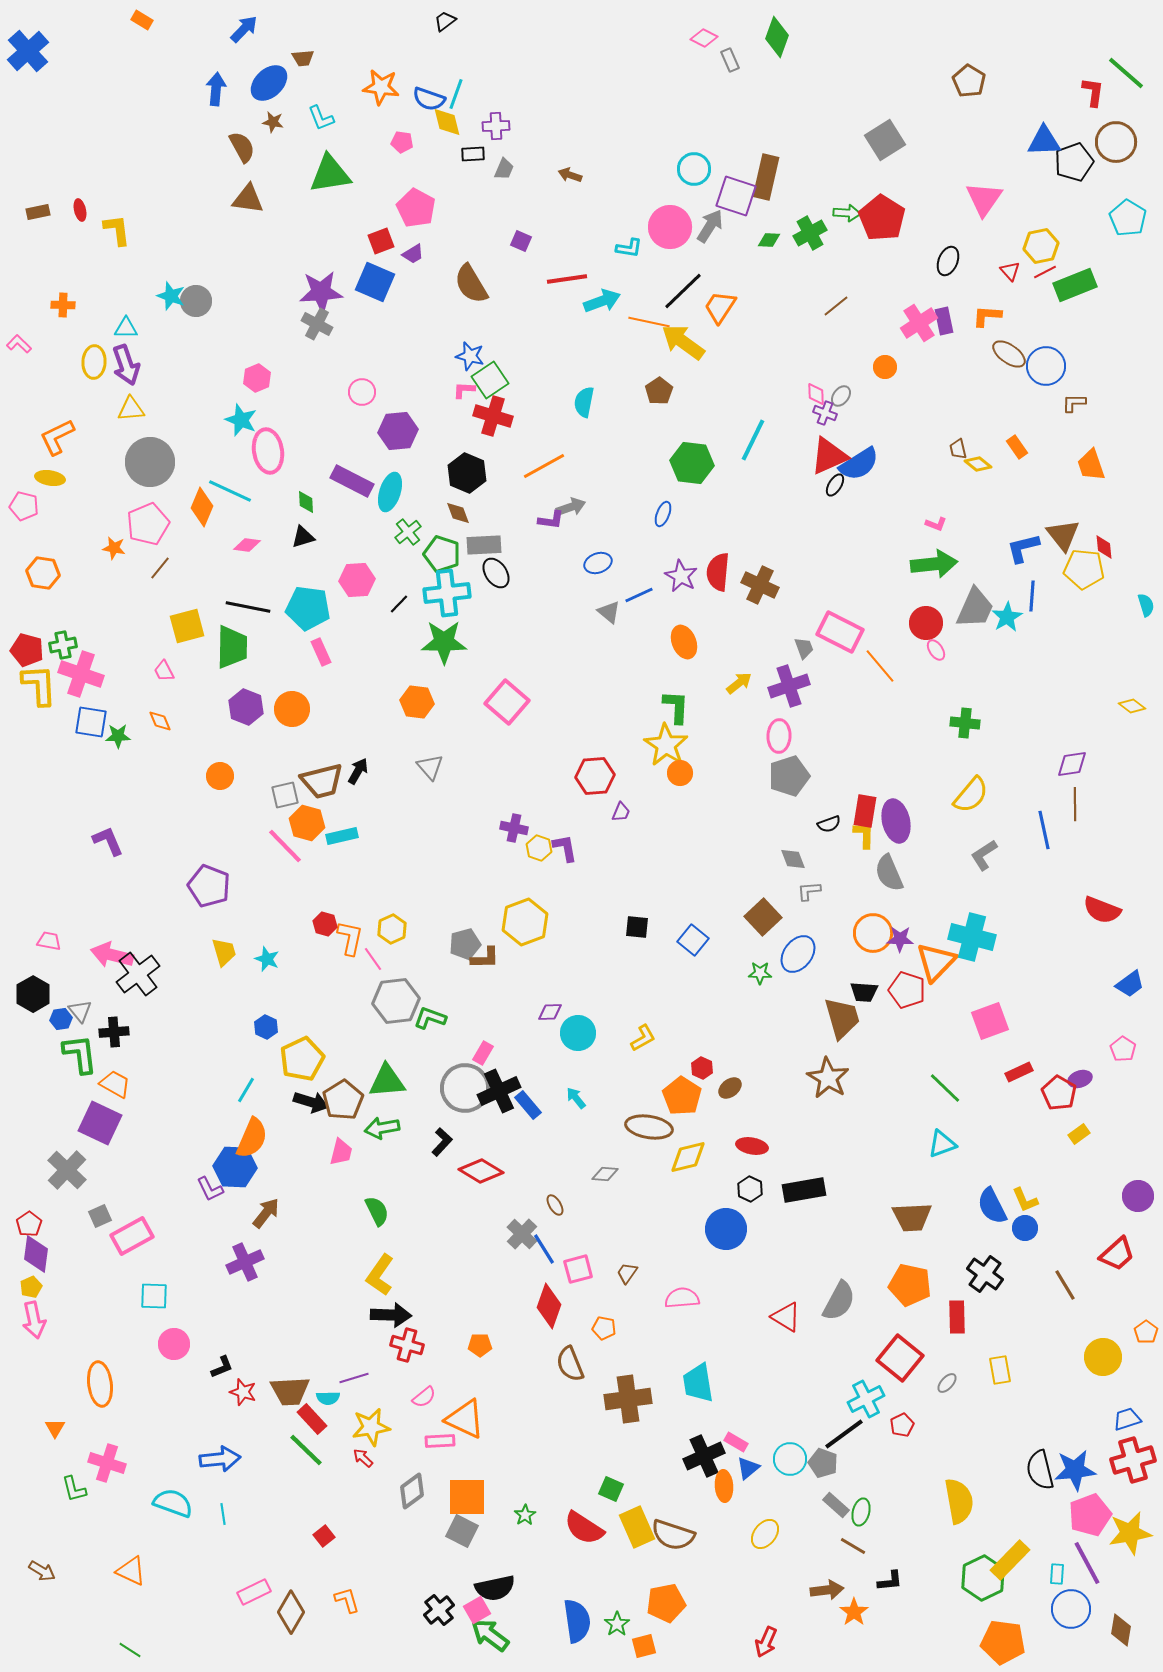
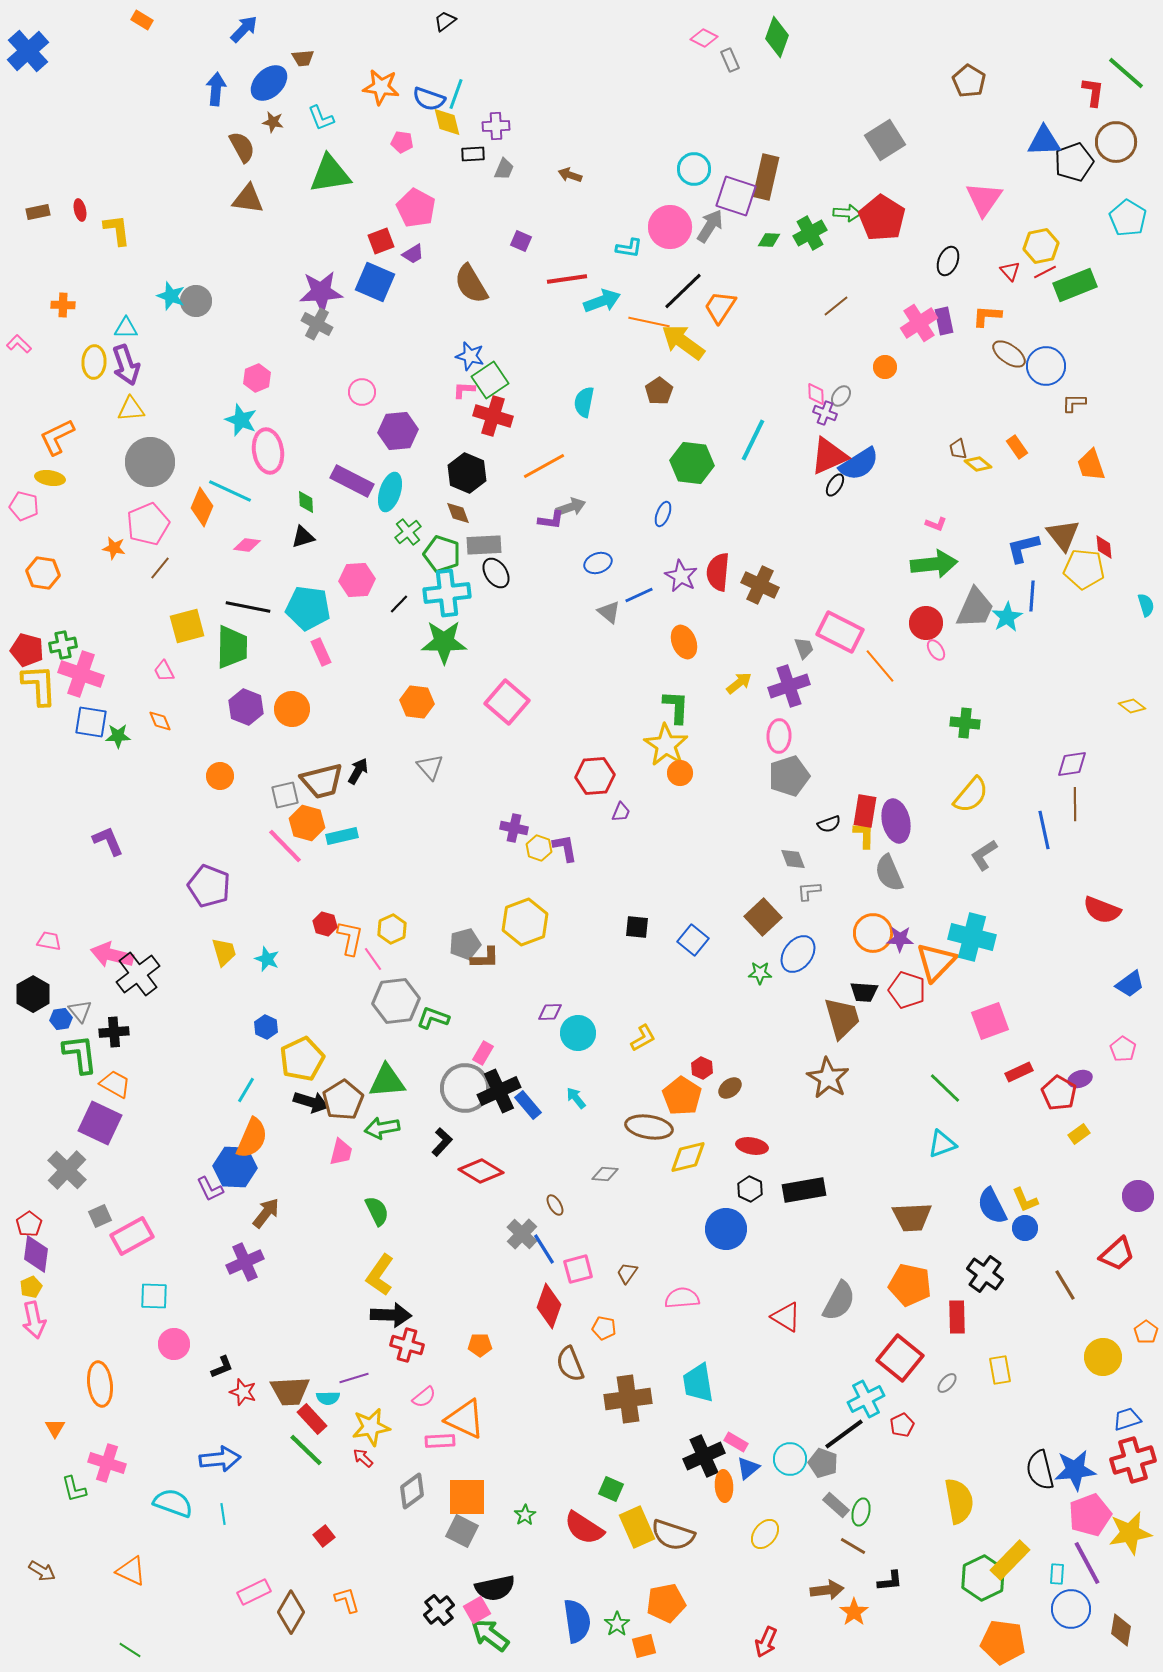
green L-shape at (430, 1018): moved 3 px right
